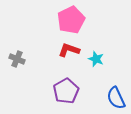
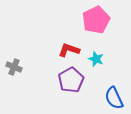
pink pentagon: moved 25 px right
gray cross: moved 3 px left, 8 px down
purple pentagon: moved 5 px right, 11 px up
blue semicircle: moved 2 px left
